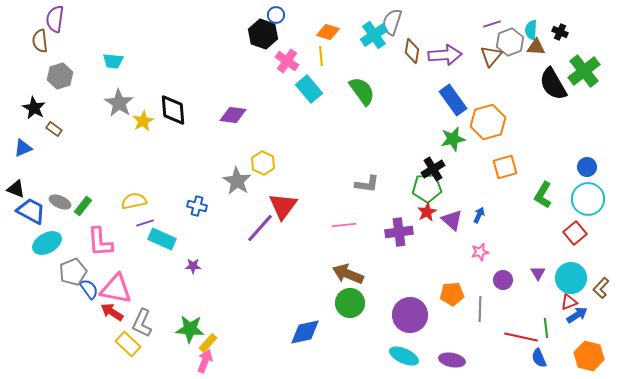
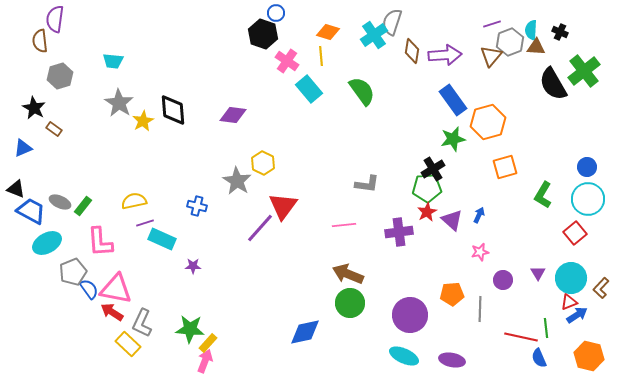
blue circle at (276, 15): moved 2 px up
